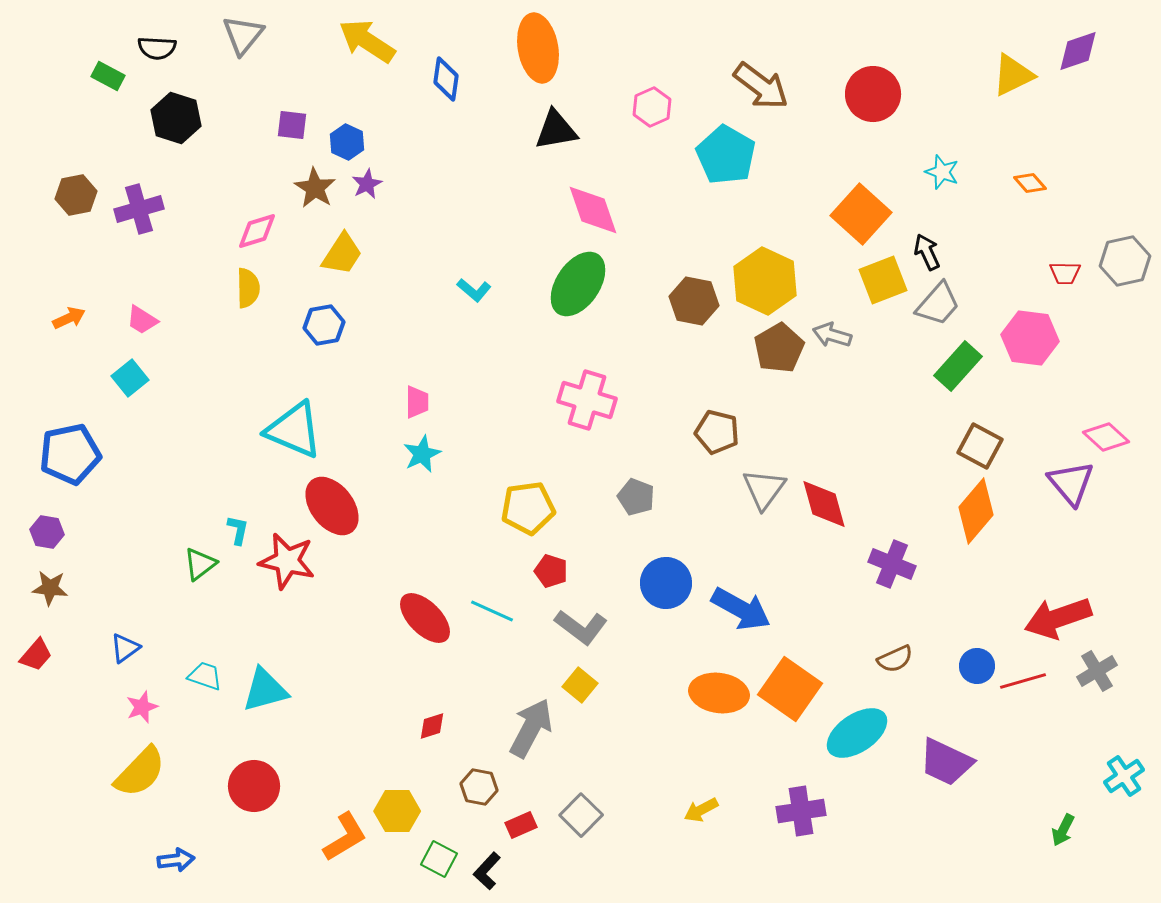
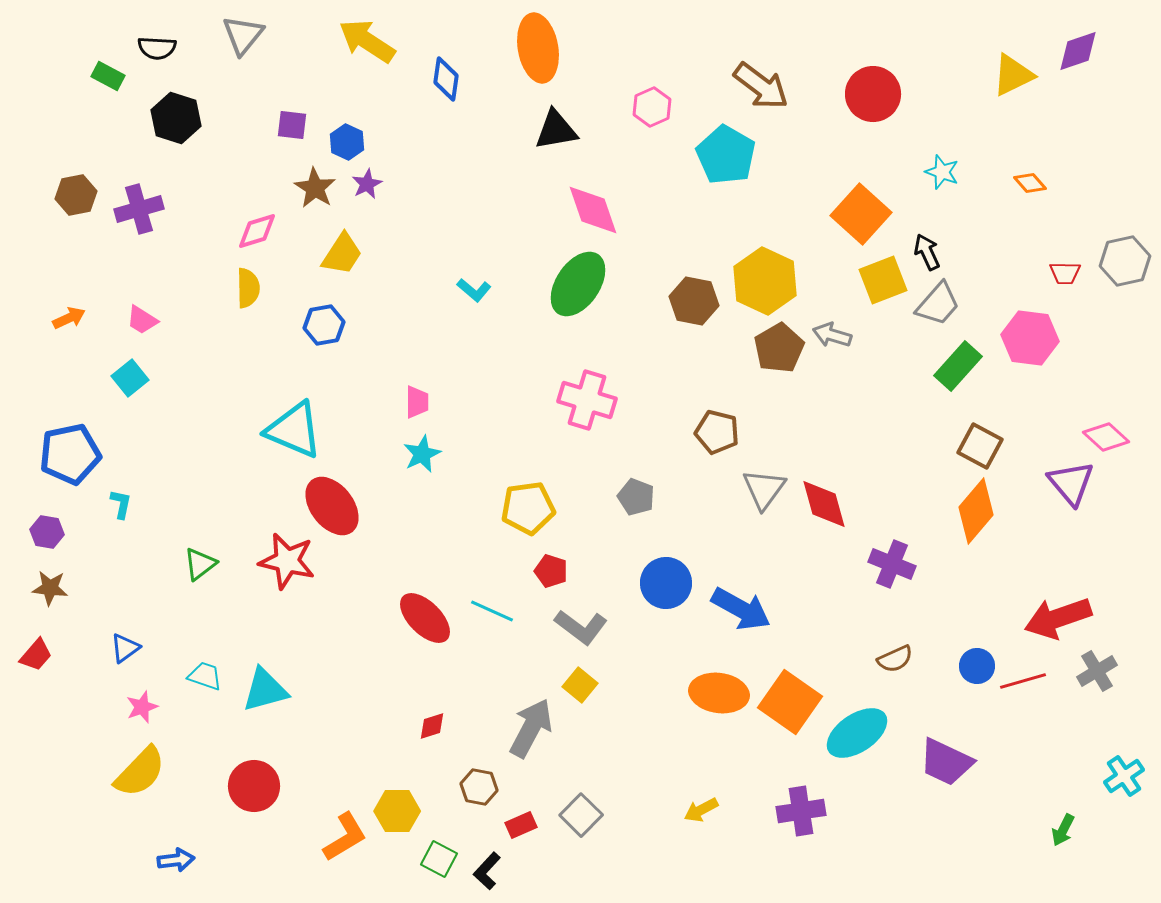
cyan L-shape at (238, 530): moved 117 px left, 26 px up
orange square at (790, 689): moved 13 px down
